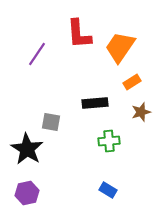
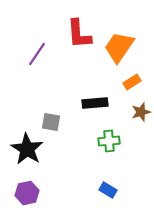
orange trapezoid: moved 1 px left
